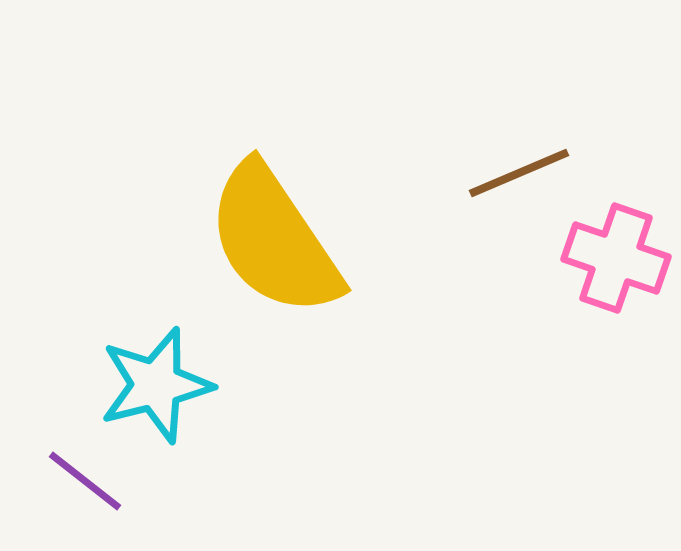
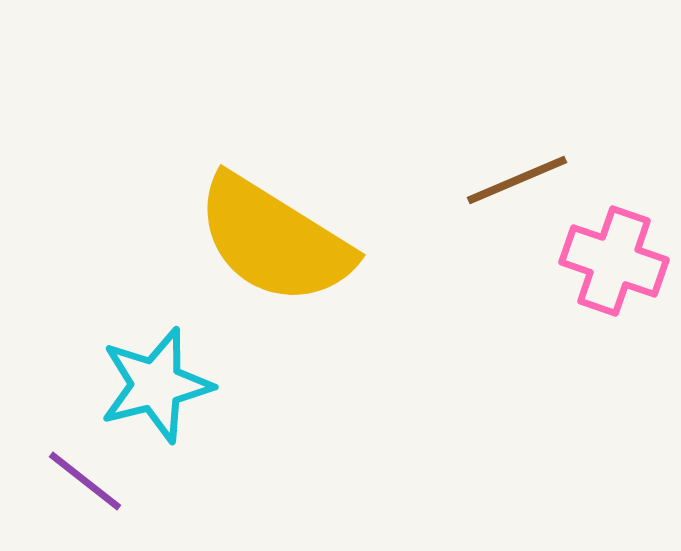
brown line: moved 2 px left, 7 px down
yellow semicircle: rotated 24 degrees counterclockwise
pink cross: moved 2 px left, 3 px down
